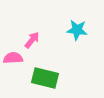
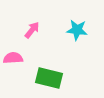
pink arrow: moved 10 px up
green rectangle: moved 4 px right
